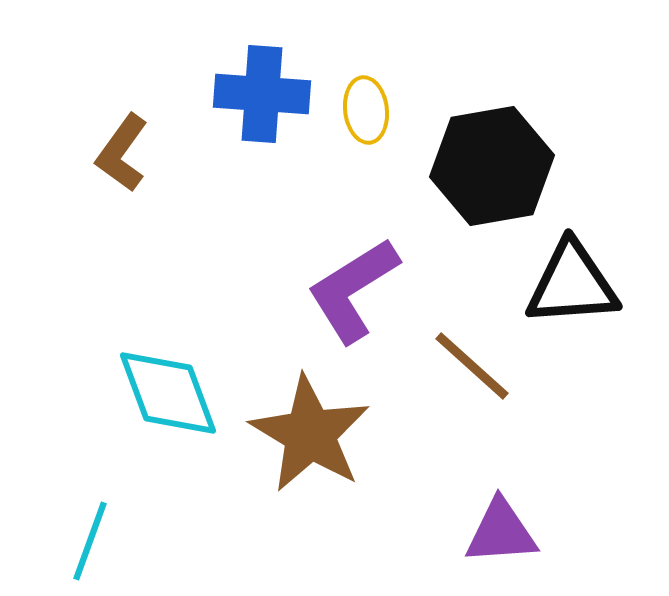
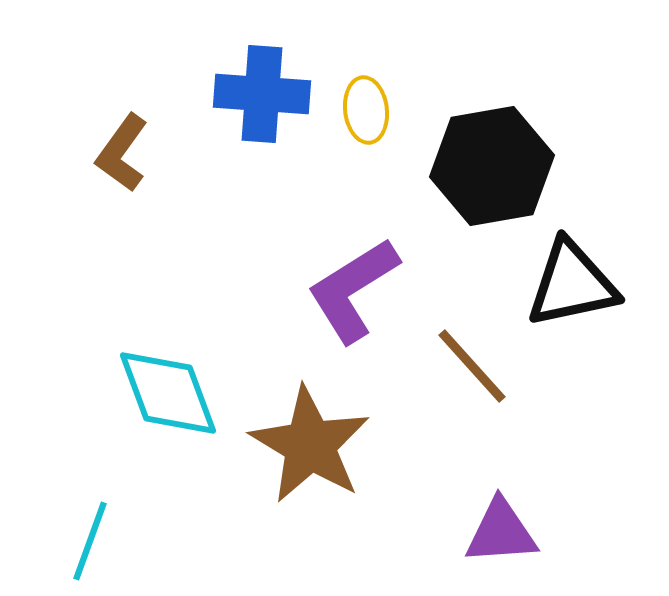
black triangle: rotated 8 degrees counterclockwise
brown line: rotated 6 degrees clockwise
brown star: moved 11 px down
